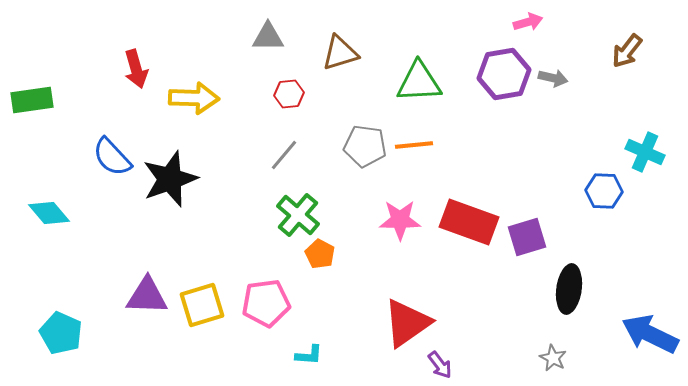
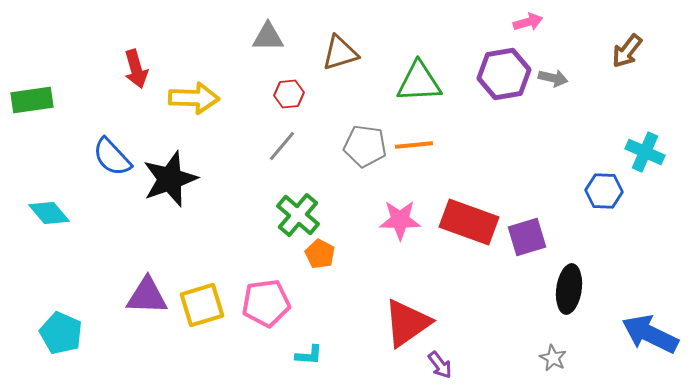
gray line: moved 2 px left, 9 px up
